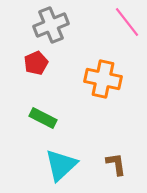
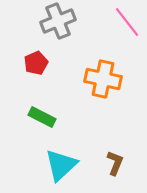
gray cross: moved 7 px right, 4 px up
green rectangle: moved 1 px left, 1 px up
brown L-shape: moved 1 px left, 1 px up; rotated 30 degrees clockwise
